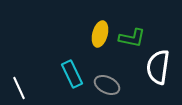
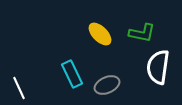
yellow ellipse: rotated 60 degrees counterclockwise
green L-shape: moved 10 px right, 5 px up
gray ellipse: rotated 50 degrees counterclockwise
